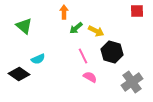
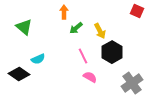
red square: rotated 24 degrees clockwise
green triangle: moved 1 px down
yellow arrow: moved 4 px right; rotated 35 degrees clockwise
black hexagon: rotated 15 degrees clockwise
gray cross: moved 1 px down
